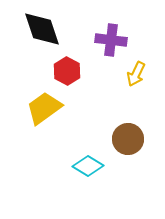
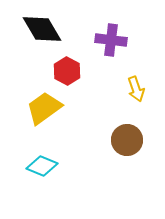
black diamond: rotated 12 degrees counterclockwise
yellow arrow: moved 15 px down; rotated 45 degrees counterclockwise
brown circle: moved 1 px left, 1 px down
cyan diamond: moved 46 px left; rotated 8 degrees counterclockwise
